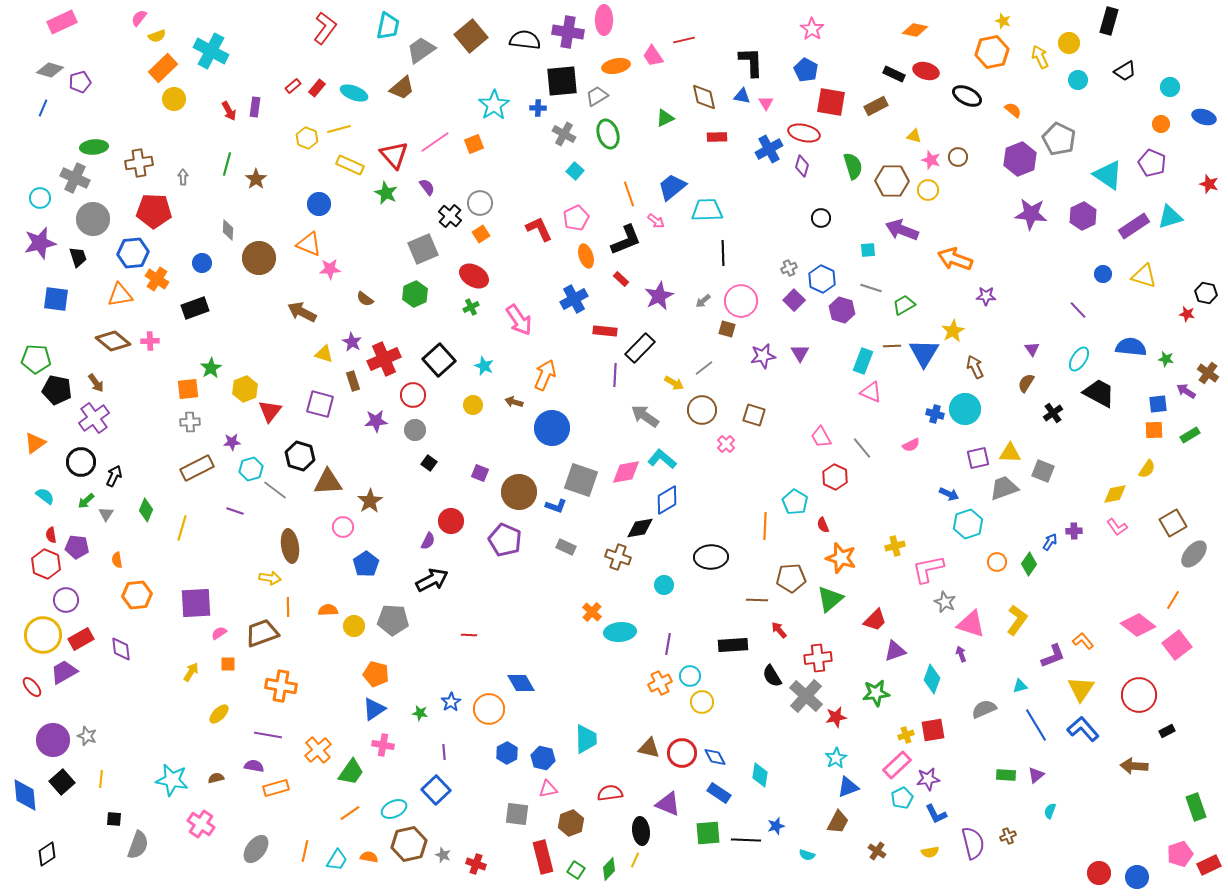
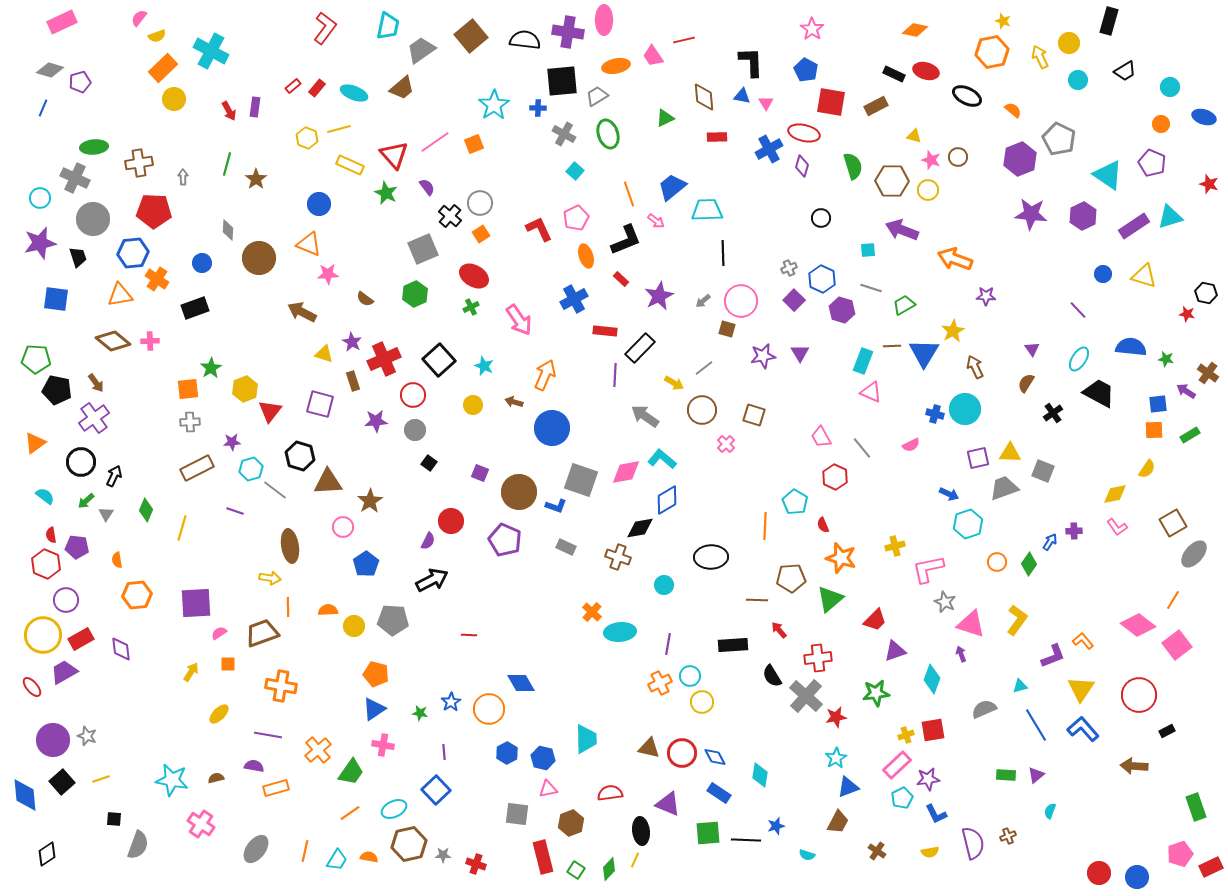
brown diamond at (704, 97): rotated 8 degrees clockwise
pink star at (330, 269): moved 2 px left, 5 px down
yellow line at (101, 779): rotated 66 degrees clockwise
gray star at (443, 855): rotated 21 degrees counterclockwise
red rectangle at (1209, 865): moved 2 px right, 2 px down
